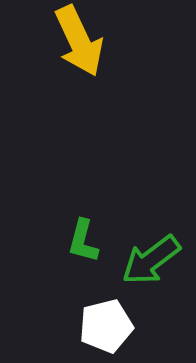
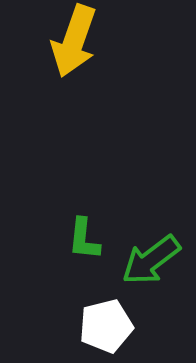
yellow arrow: moved 5 px left; rotated 44 degrees clockwise
green L-shape: moved 1 px right, 2 px up; rotated 9 degrees counterclockwise
